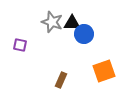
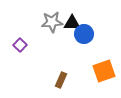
gray star: rotated 25 degrees counterclockwise
purple square: rotated 32 degrees clockwise
